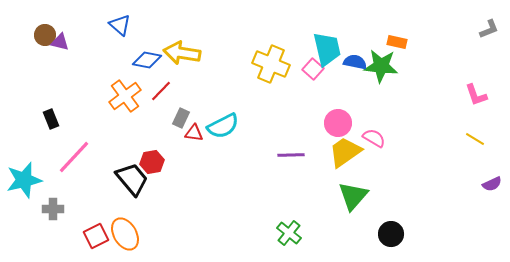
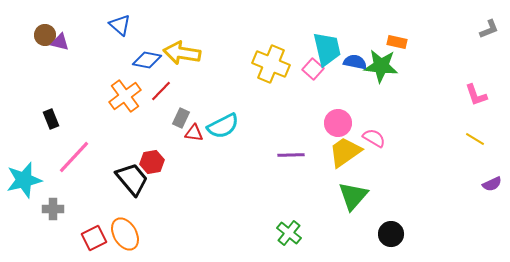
red square: moved 2 px left, 2 px down
